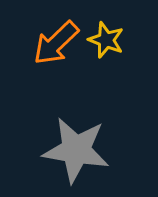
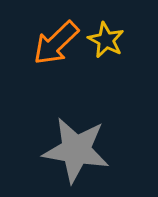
yellow star: rotated 6 degrees clockwise
